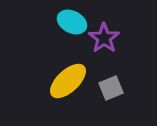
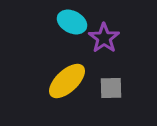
yellow ellipse: moved 1 px left
gray square: rotated 20 degrees clockwise
